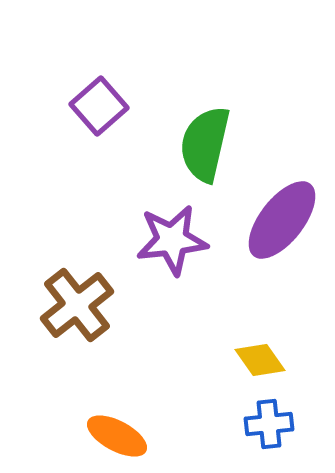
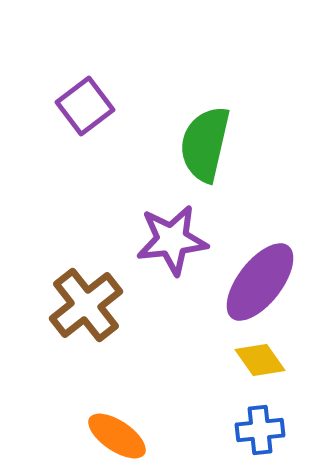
purple square: moved 14 px left; rotated 4 degrees clockwise
purple ellipse: moved 22 px left, 62 px down
brown cross: moved 9 px right
blue cross: moved 9 px left, 6 px down
orange ellipse: rotated 6 degrees clockwise
